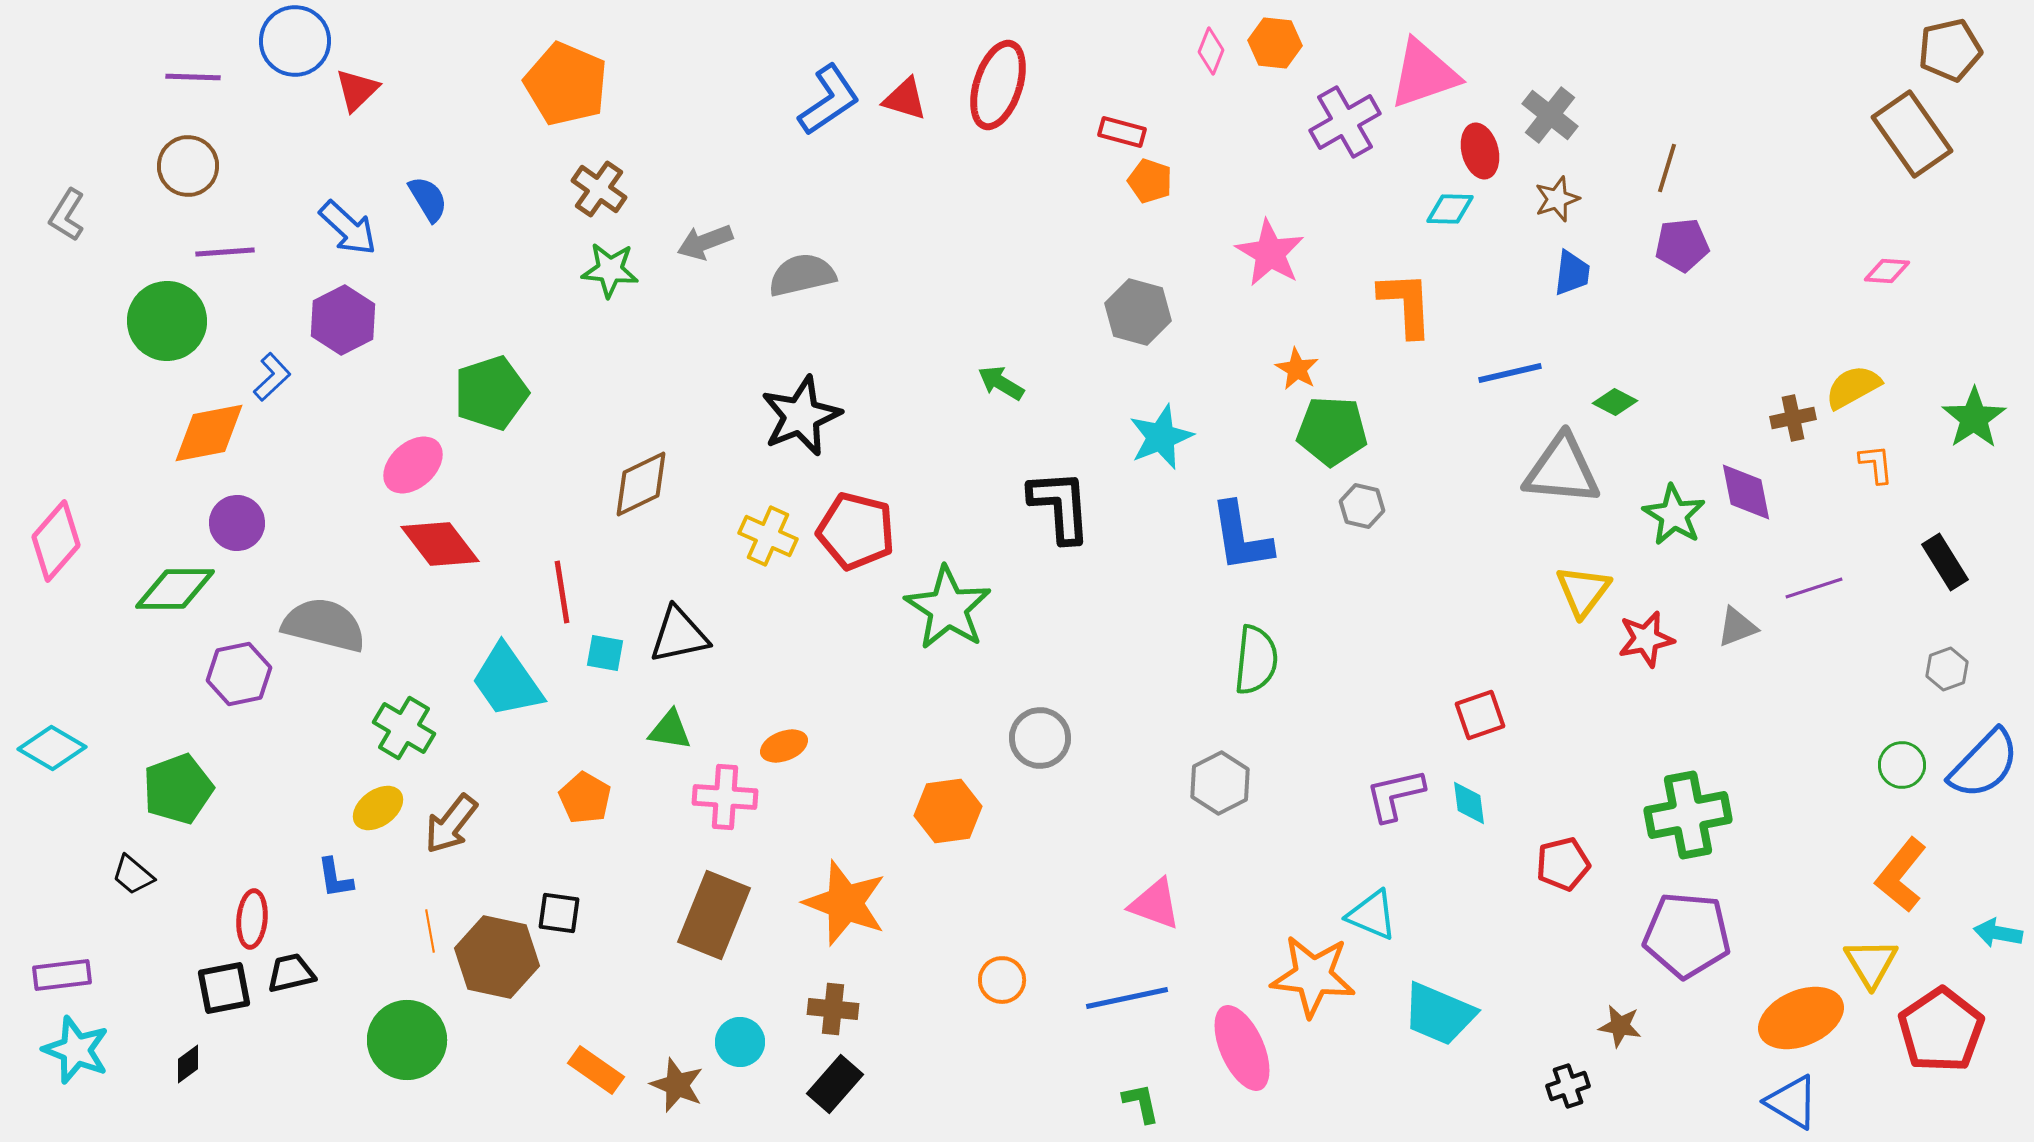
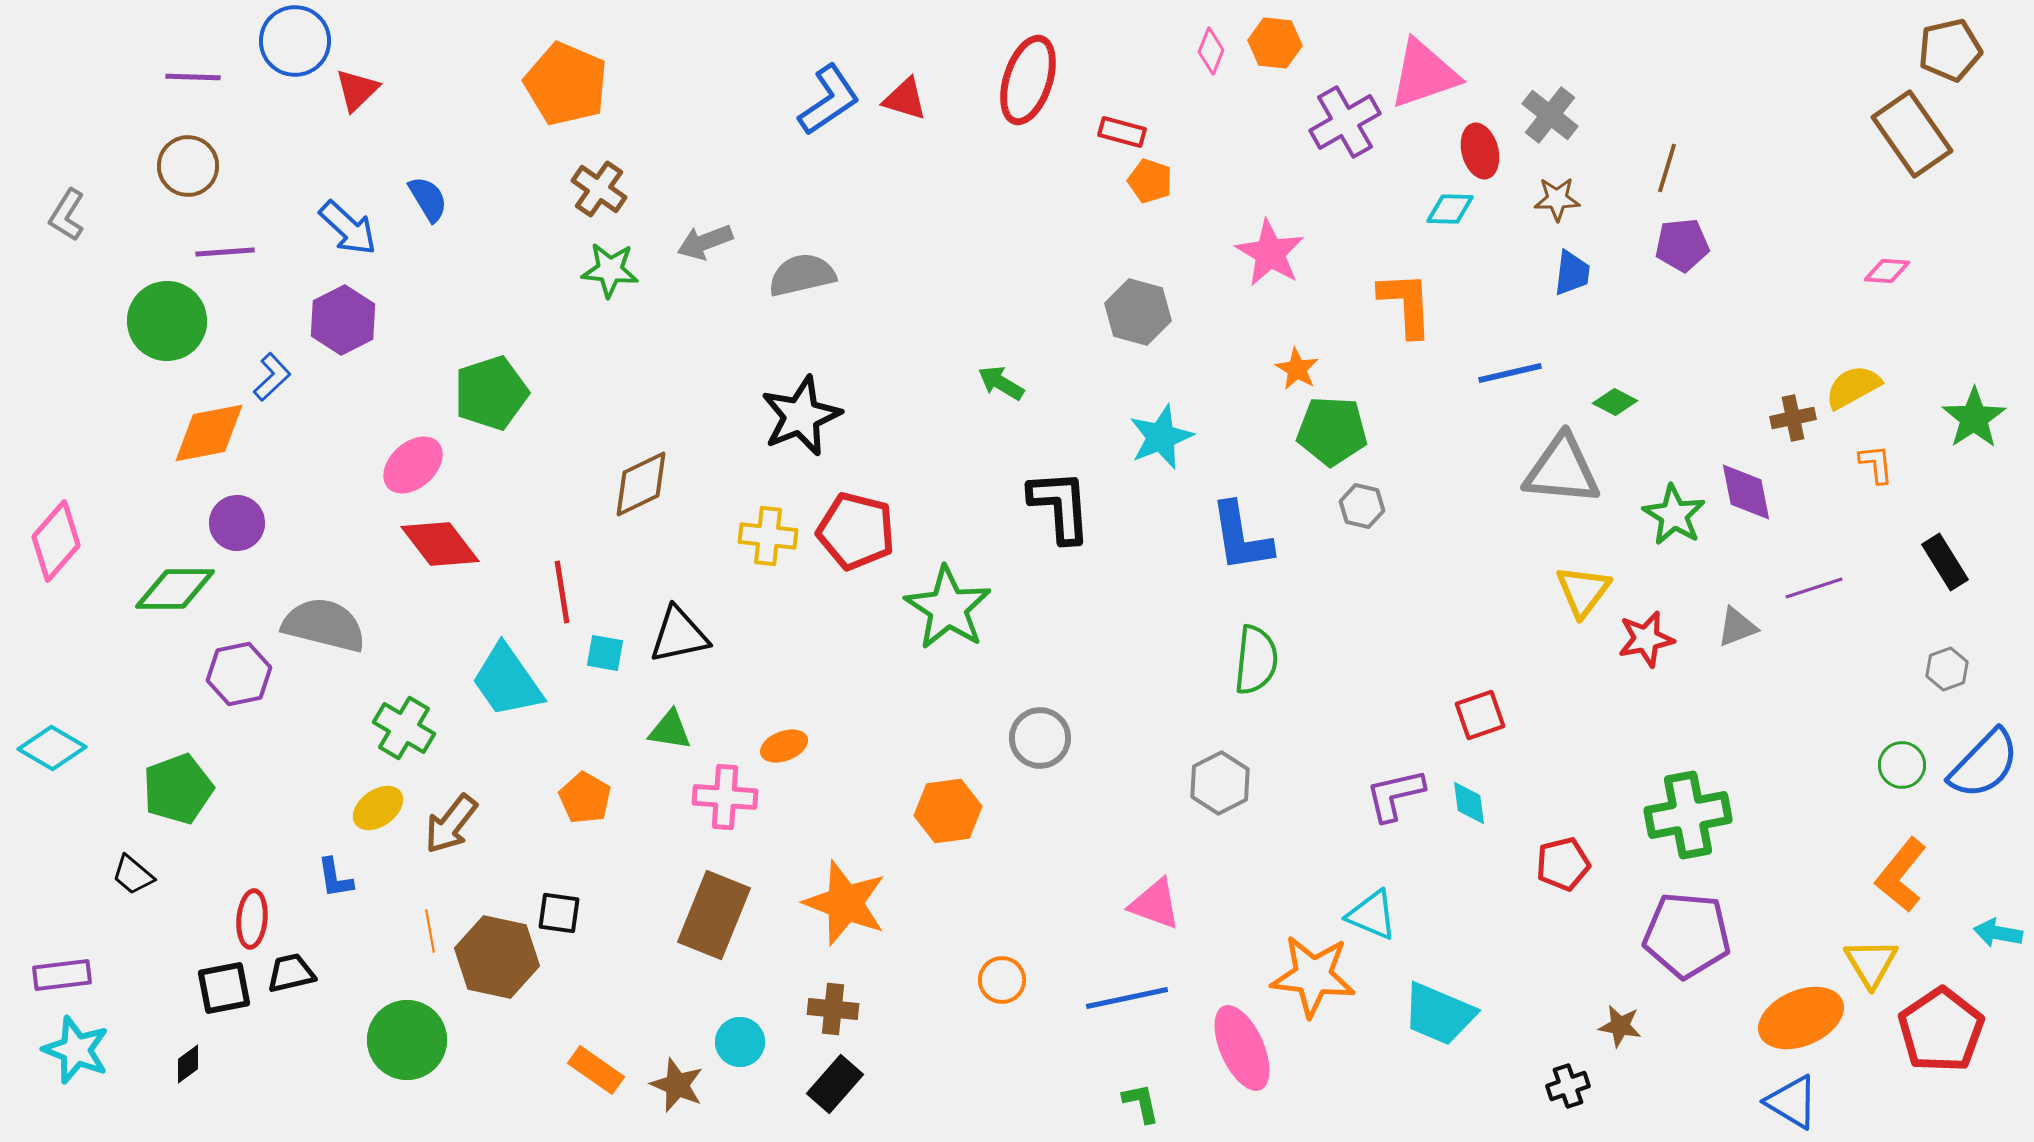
red ellipse at (998, 85): moved 30 px right, 5 px up
brown star at (1557, 199): rotated 18 degrees clockwise
yellow cross at (768, 536): rotated 18 degrees counterclockwise
